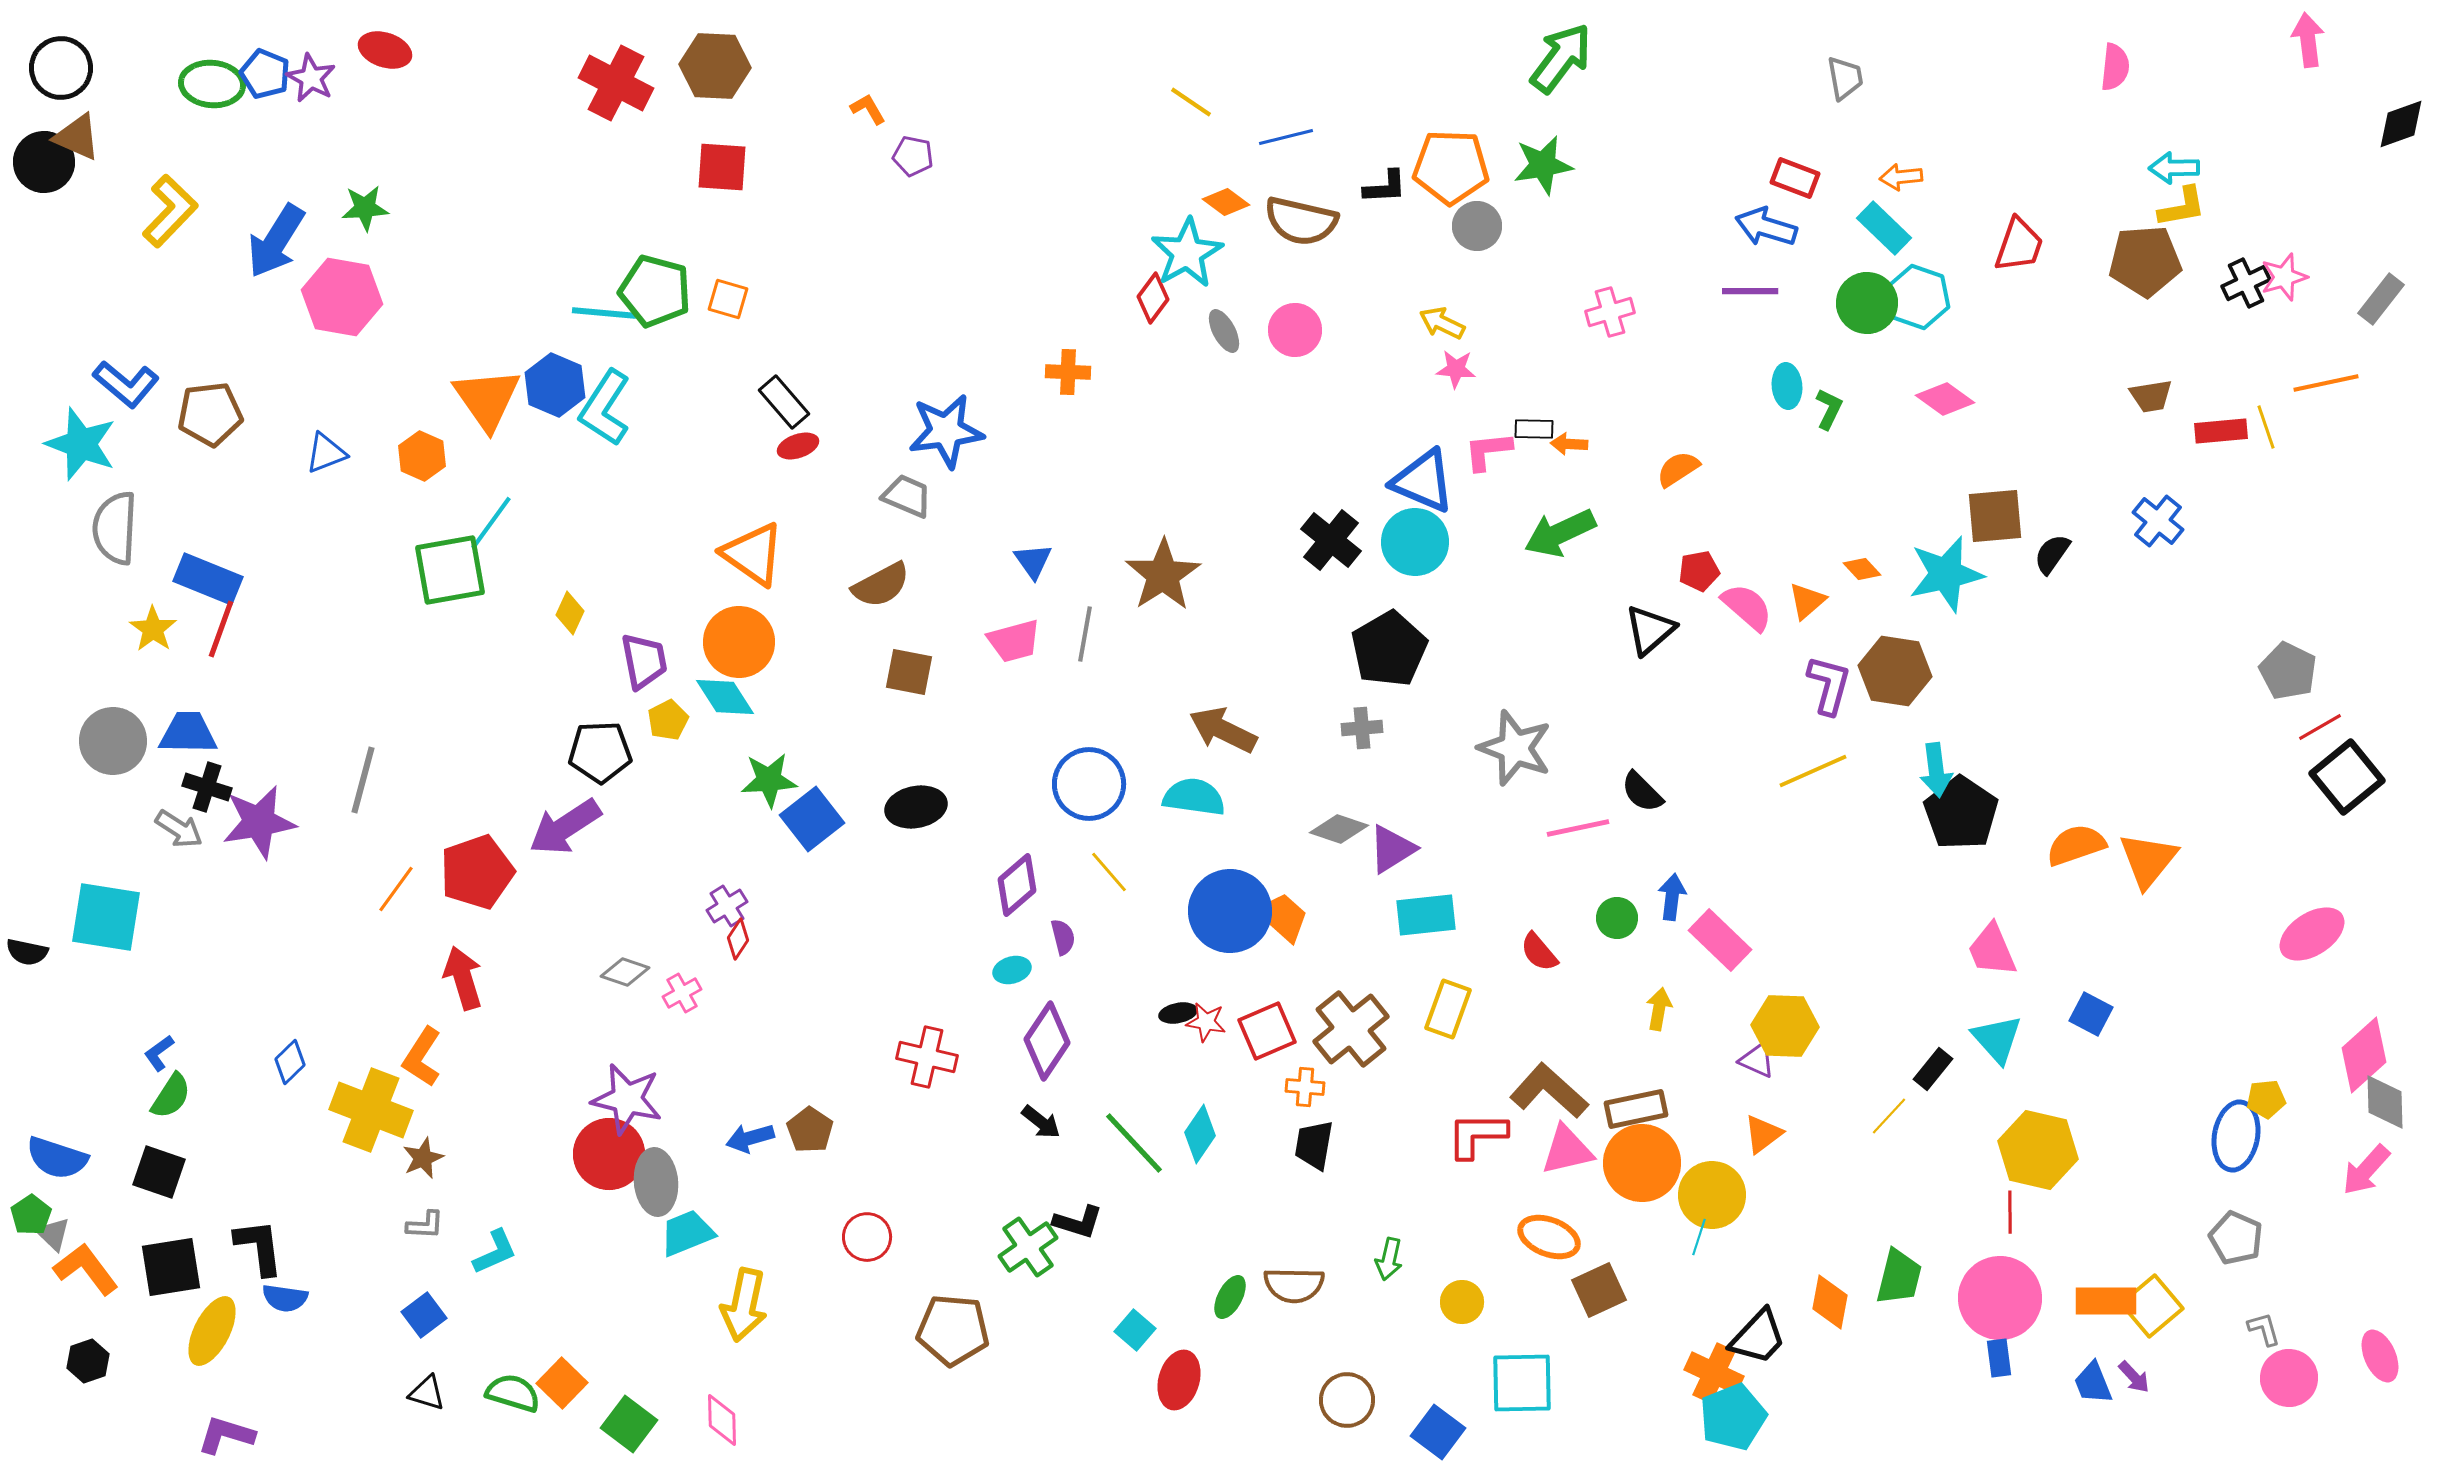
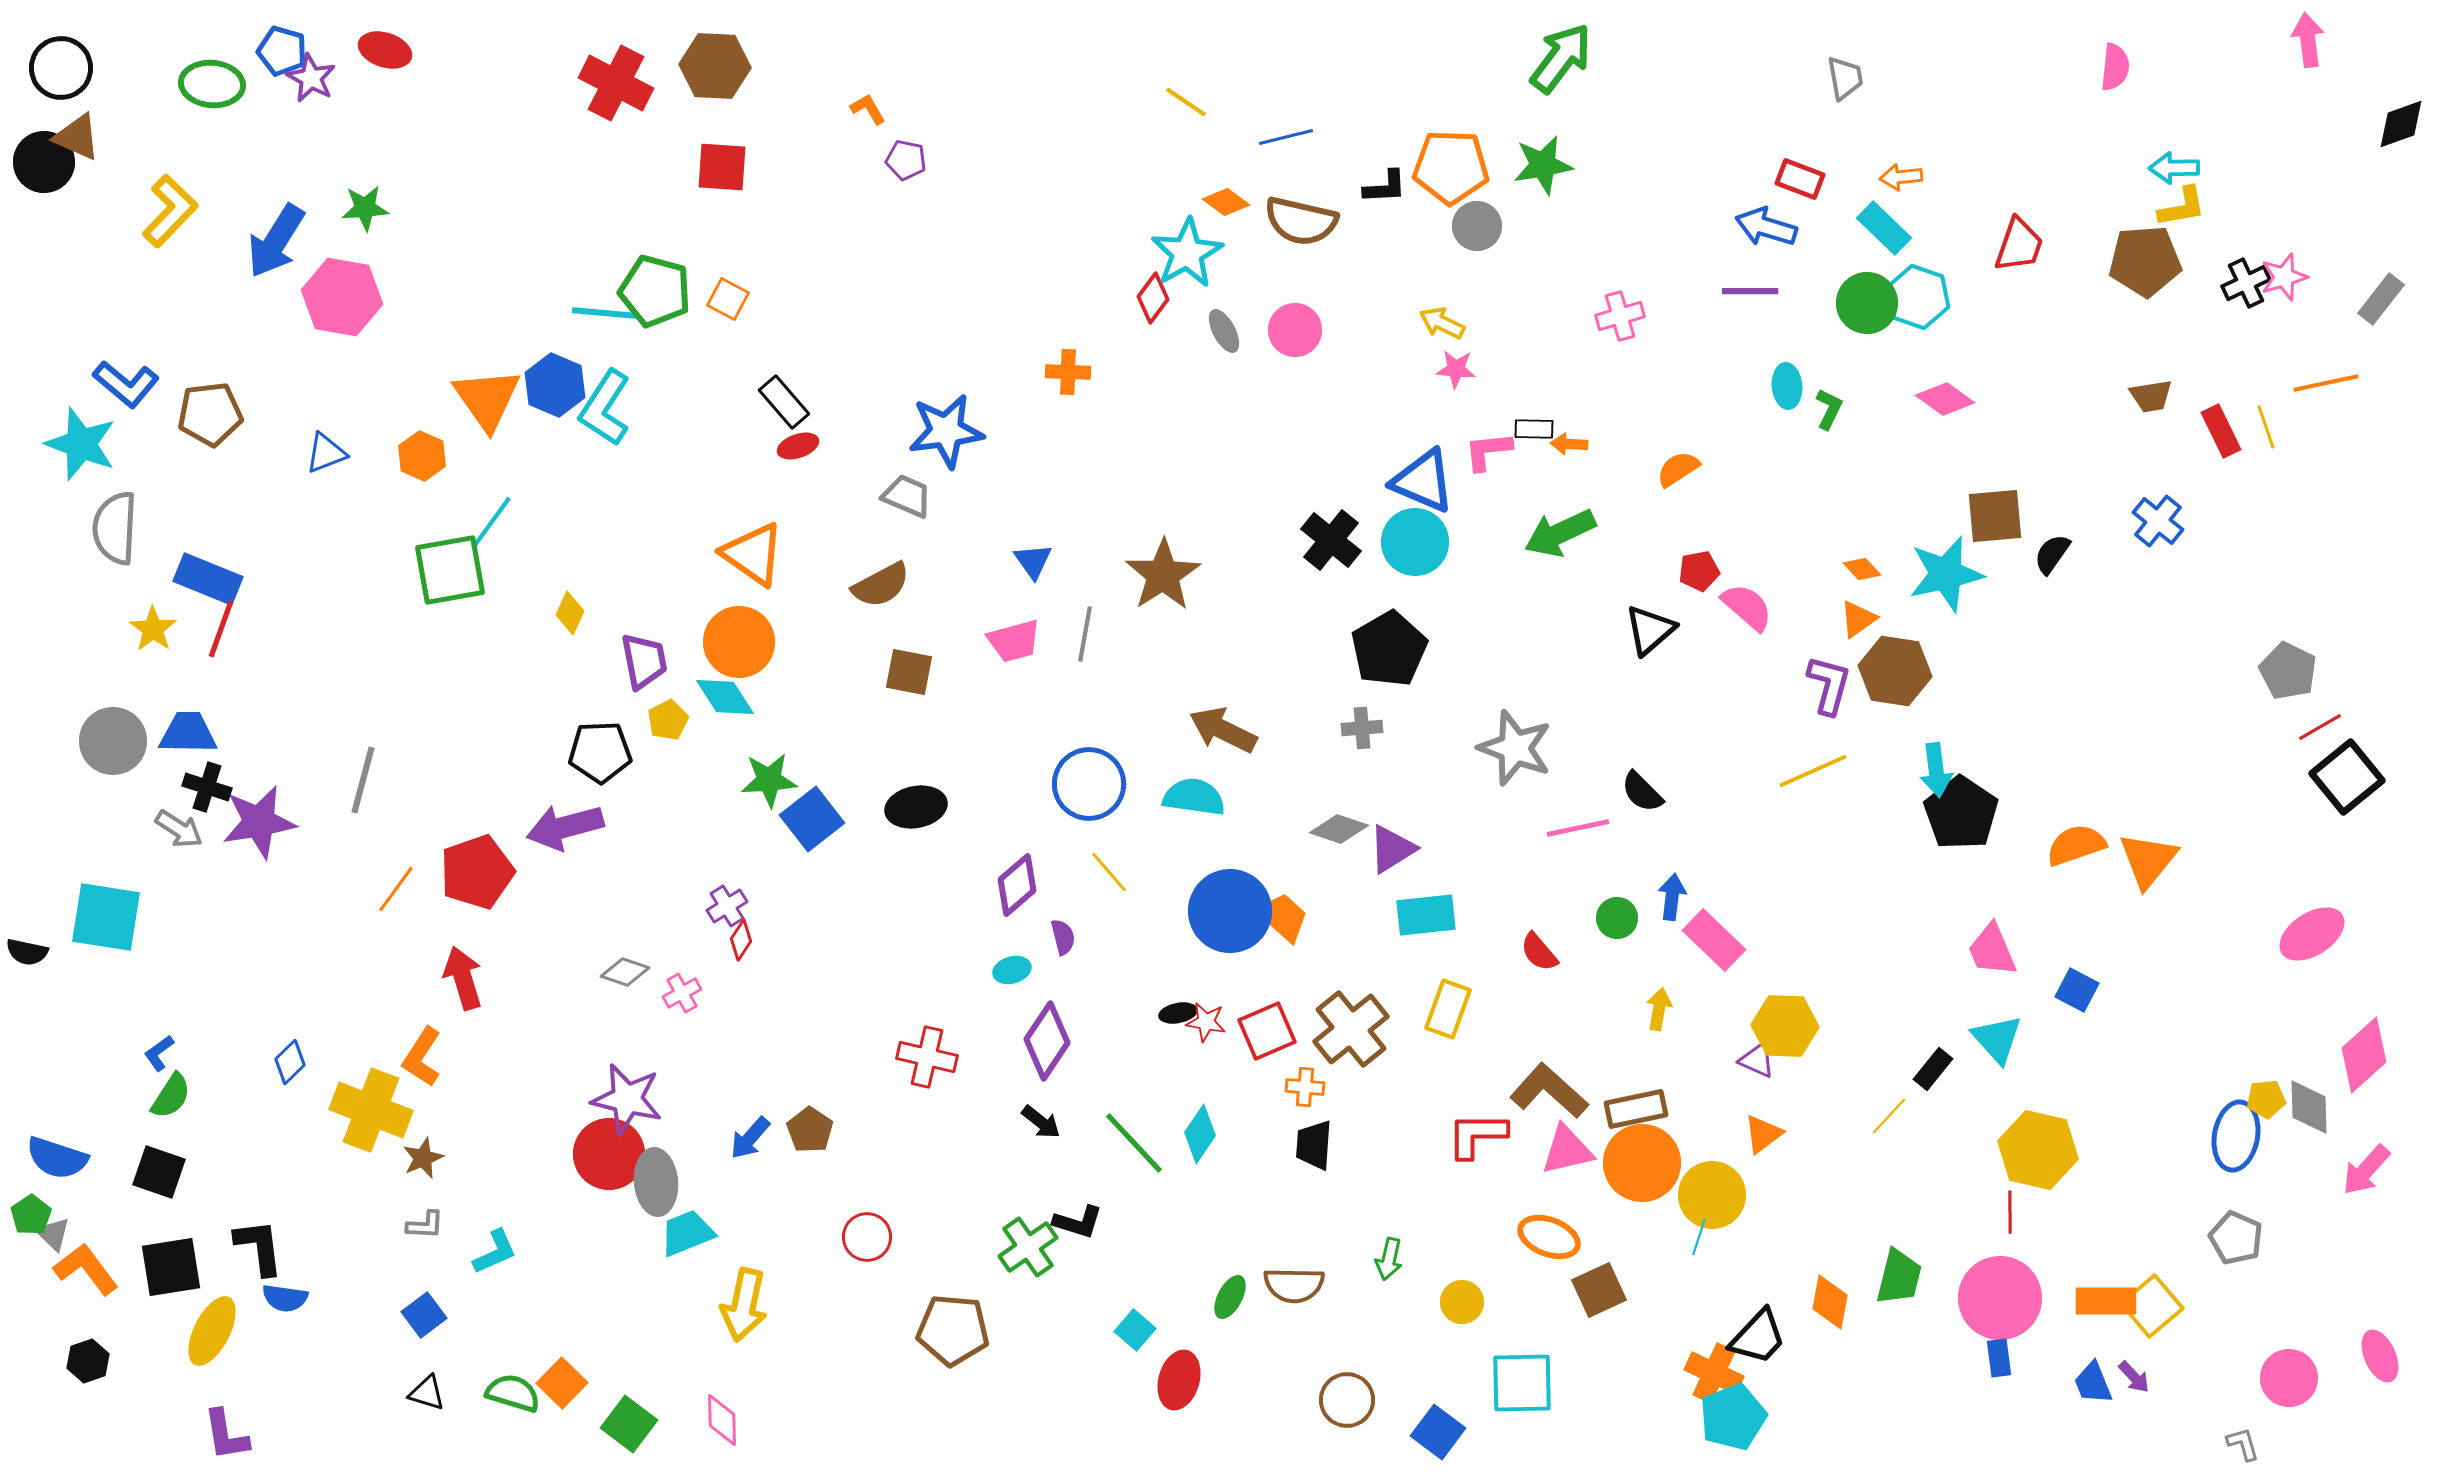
blue pentagon at (265, 74): moved 17 px right, 23 px up; rotated 6 degrees counterclockwise
yellow line at (1191, 102): moved 5 px left
purple pentagon at (913, 156): moved 7 px left, 4 px down
red rectangle at (1795, 178): moved 5 px right, 1 px down
orange square at (728, 299): rotated 12 degrees clockwise
pink cross at (1610, 312): moved 10 px right, 4 px down
red rectangle at (2221, 431): rotated 69 degrees clockwise
orange triangle at (1807, 601): moved 51 px right, 18 px down; rotated 6 degrees clockwise
purple arrow at (565, 827): rotated 18 degrees clockwise
red diamond at (738, 939): moved 3 px right, 1 px down
pink rectangle at (1720, 940): moved 6 px left
blue square at (2091, 1014): moved 14 px left, 24 px up
gray diamond at (2385, 1102): moved 76 px left, 5 px down
blue arrow at (750, 1138): rotated 33 degrees counterclockwise
black trapezoid at (1314, 1145): rotated 6 degrees counterclockwise
gray L-shape at (2264, 1329): moved 21 px left, 115 px down
purple L-shape at (226, 1435): rotated 116 degrees counterclockwise
